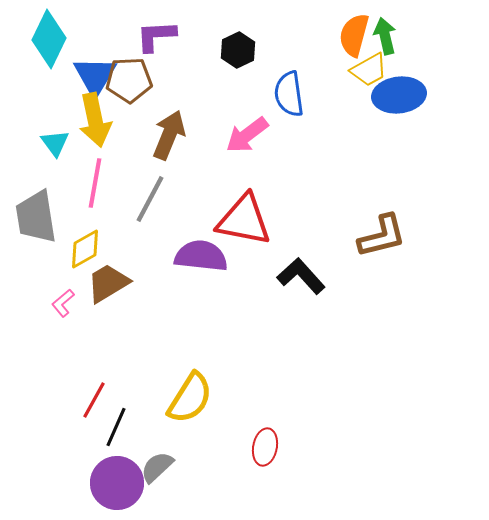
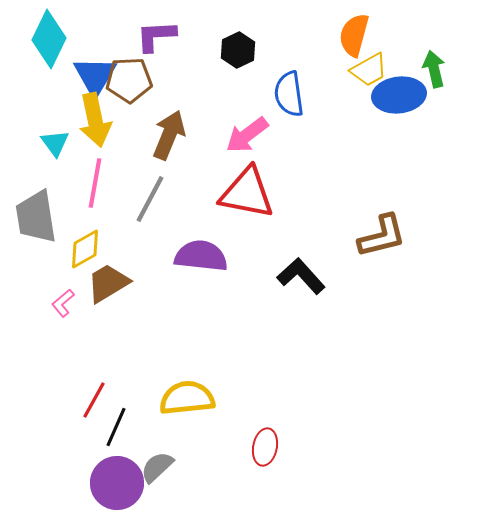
green arrow: moved 49 px right, 33 px down
red triangle: moved 3 px right, 27 px up
yellow semicircle: moved 3 px left; rotated 128 degrees counterclockwise
